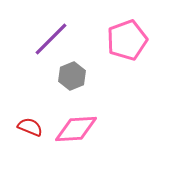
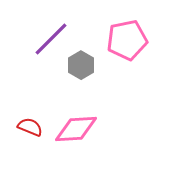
pink pentagon: rotated 9 degrees clockwise
gray hexagon: moved 9 px right, 11 px up; rotated 8 degrees counterclockwise
